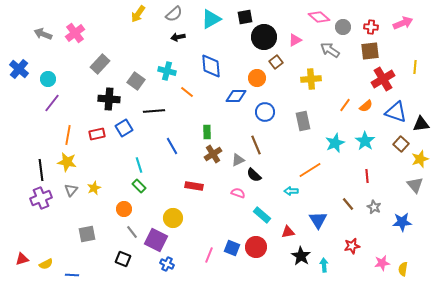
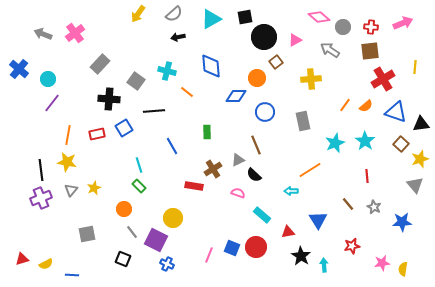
brown cross at (213, 154): moved 15 px down
